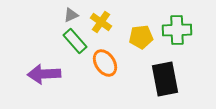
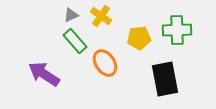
yellow cross: moved 6 px up
yellow pentagon: moved 2 px left, 1 px down
purple arrow: rotated 36 degrees clockwise
